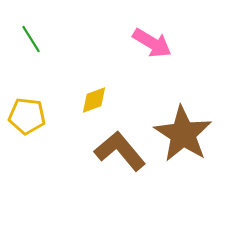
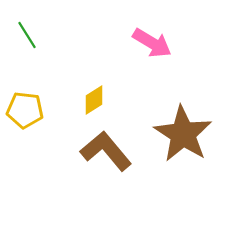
green line: moved 4 px left, 4 px up
yellow diamond: rotated 12 degrees counterclockwise
yellow pentagon: moved 2 px left, 6 px up
brown L-shape: moved 14 px left
